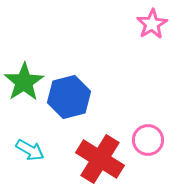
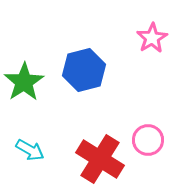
pink star: moved 14 px down
blue hexagon: moved 15 px right, 27 px up
